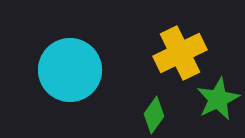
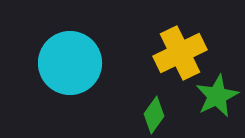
cyan circle: moved 7 px up
green star: moved 1 px left, 3 px up
